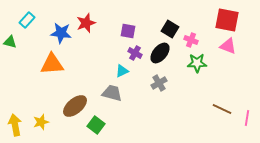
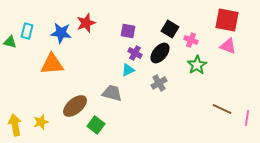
cyan rectangle: moved 11 px down; rotated 28 degrees counterclockwise
green star: moved 2 px down; rotated 30 degrees counterclockwise
cyan triangle: moved 6 px right, 1 px up
